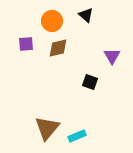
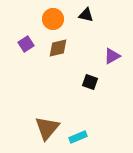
black triangle: rotated 28 degrees counterclockwise
orange circle: moved 1 px right, 2 px up
purple square: rotated 28 degrees counterclockwise
purple triangle: rotated 30 degrees clockwise
cyan rectangle: moved 1 px right, 1 px down
